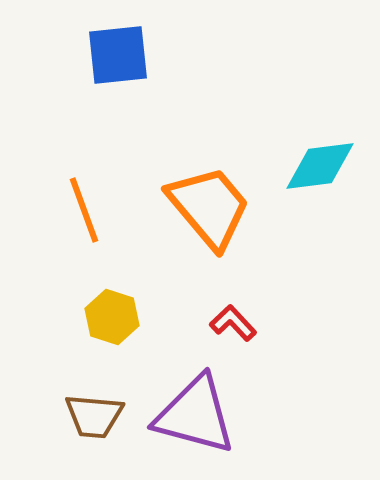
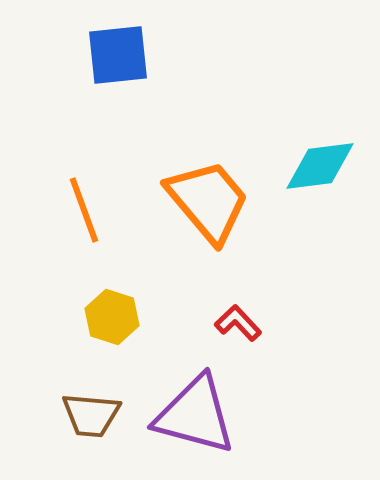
orange trapezoid: moved 1 px left, 6 px up
red L-shape: moved 5 px right
brown trapezoid: moved 3 px left, 1 px up
